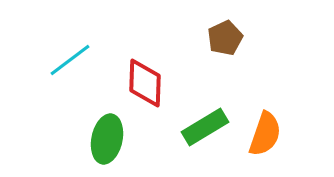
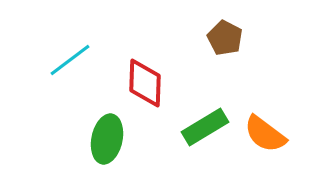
brown pentagon: rotated 20 degrees counterclockwise
orange semicircle: rotated 108 degrees clockwise
